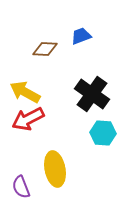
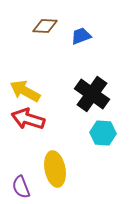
brown diamond: moved 23 px up
yellow arrow: moved 1 px up
red arrow: rotated 44 degrees clockwise
